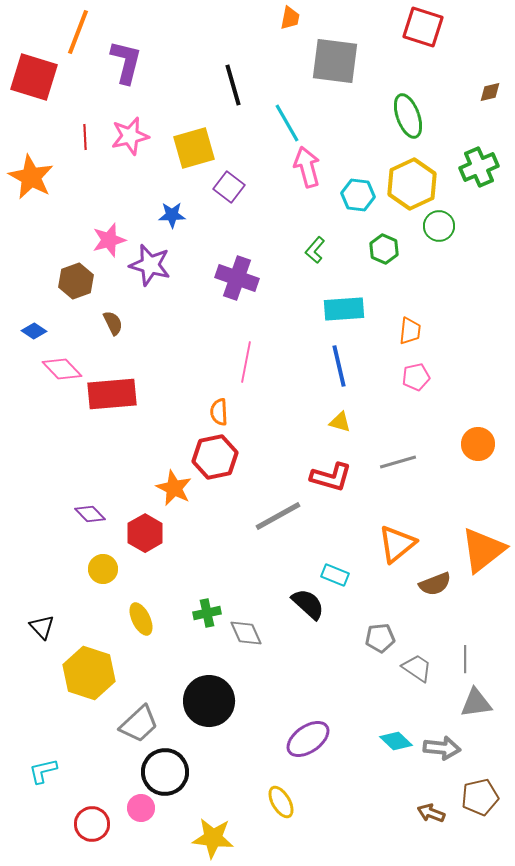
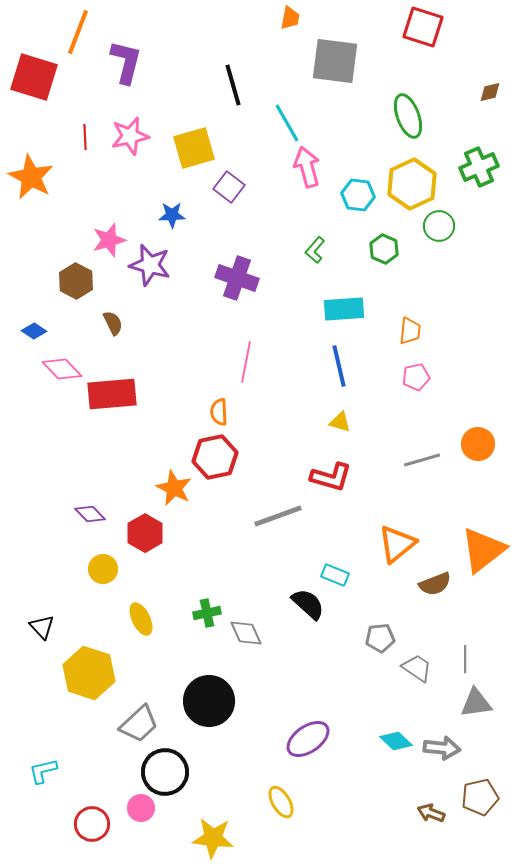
brown hexagon at (76, 281): rotated 12 degrees counterclockwise
gray line at (398, 462): moved 24 px right, 2 px up
gray line at (278, 516): rotated 9 degrees clockwise
